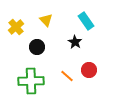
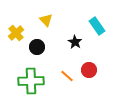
cyan rectangle: moved 11 px right, 5 px down
yellow cross: moved 6 px down
